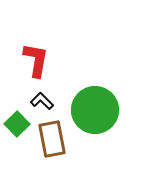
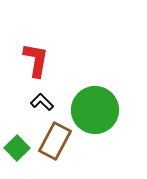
black L-shape: moved 1 px down
green square: moved 24 px down
brown rectangle: moved 3 px right, 2 px down; rotated 39 degrees clockwise
